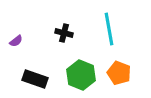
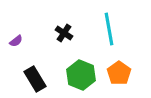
black cross: rotated 18 degrees clockwise
orange pentagon: rotated 15 degrees clockwise
black rectangle: rotated 40 degrees clockwise
